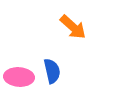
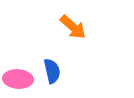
pink ellipse: moved 1 px left, 2 px down
